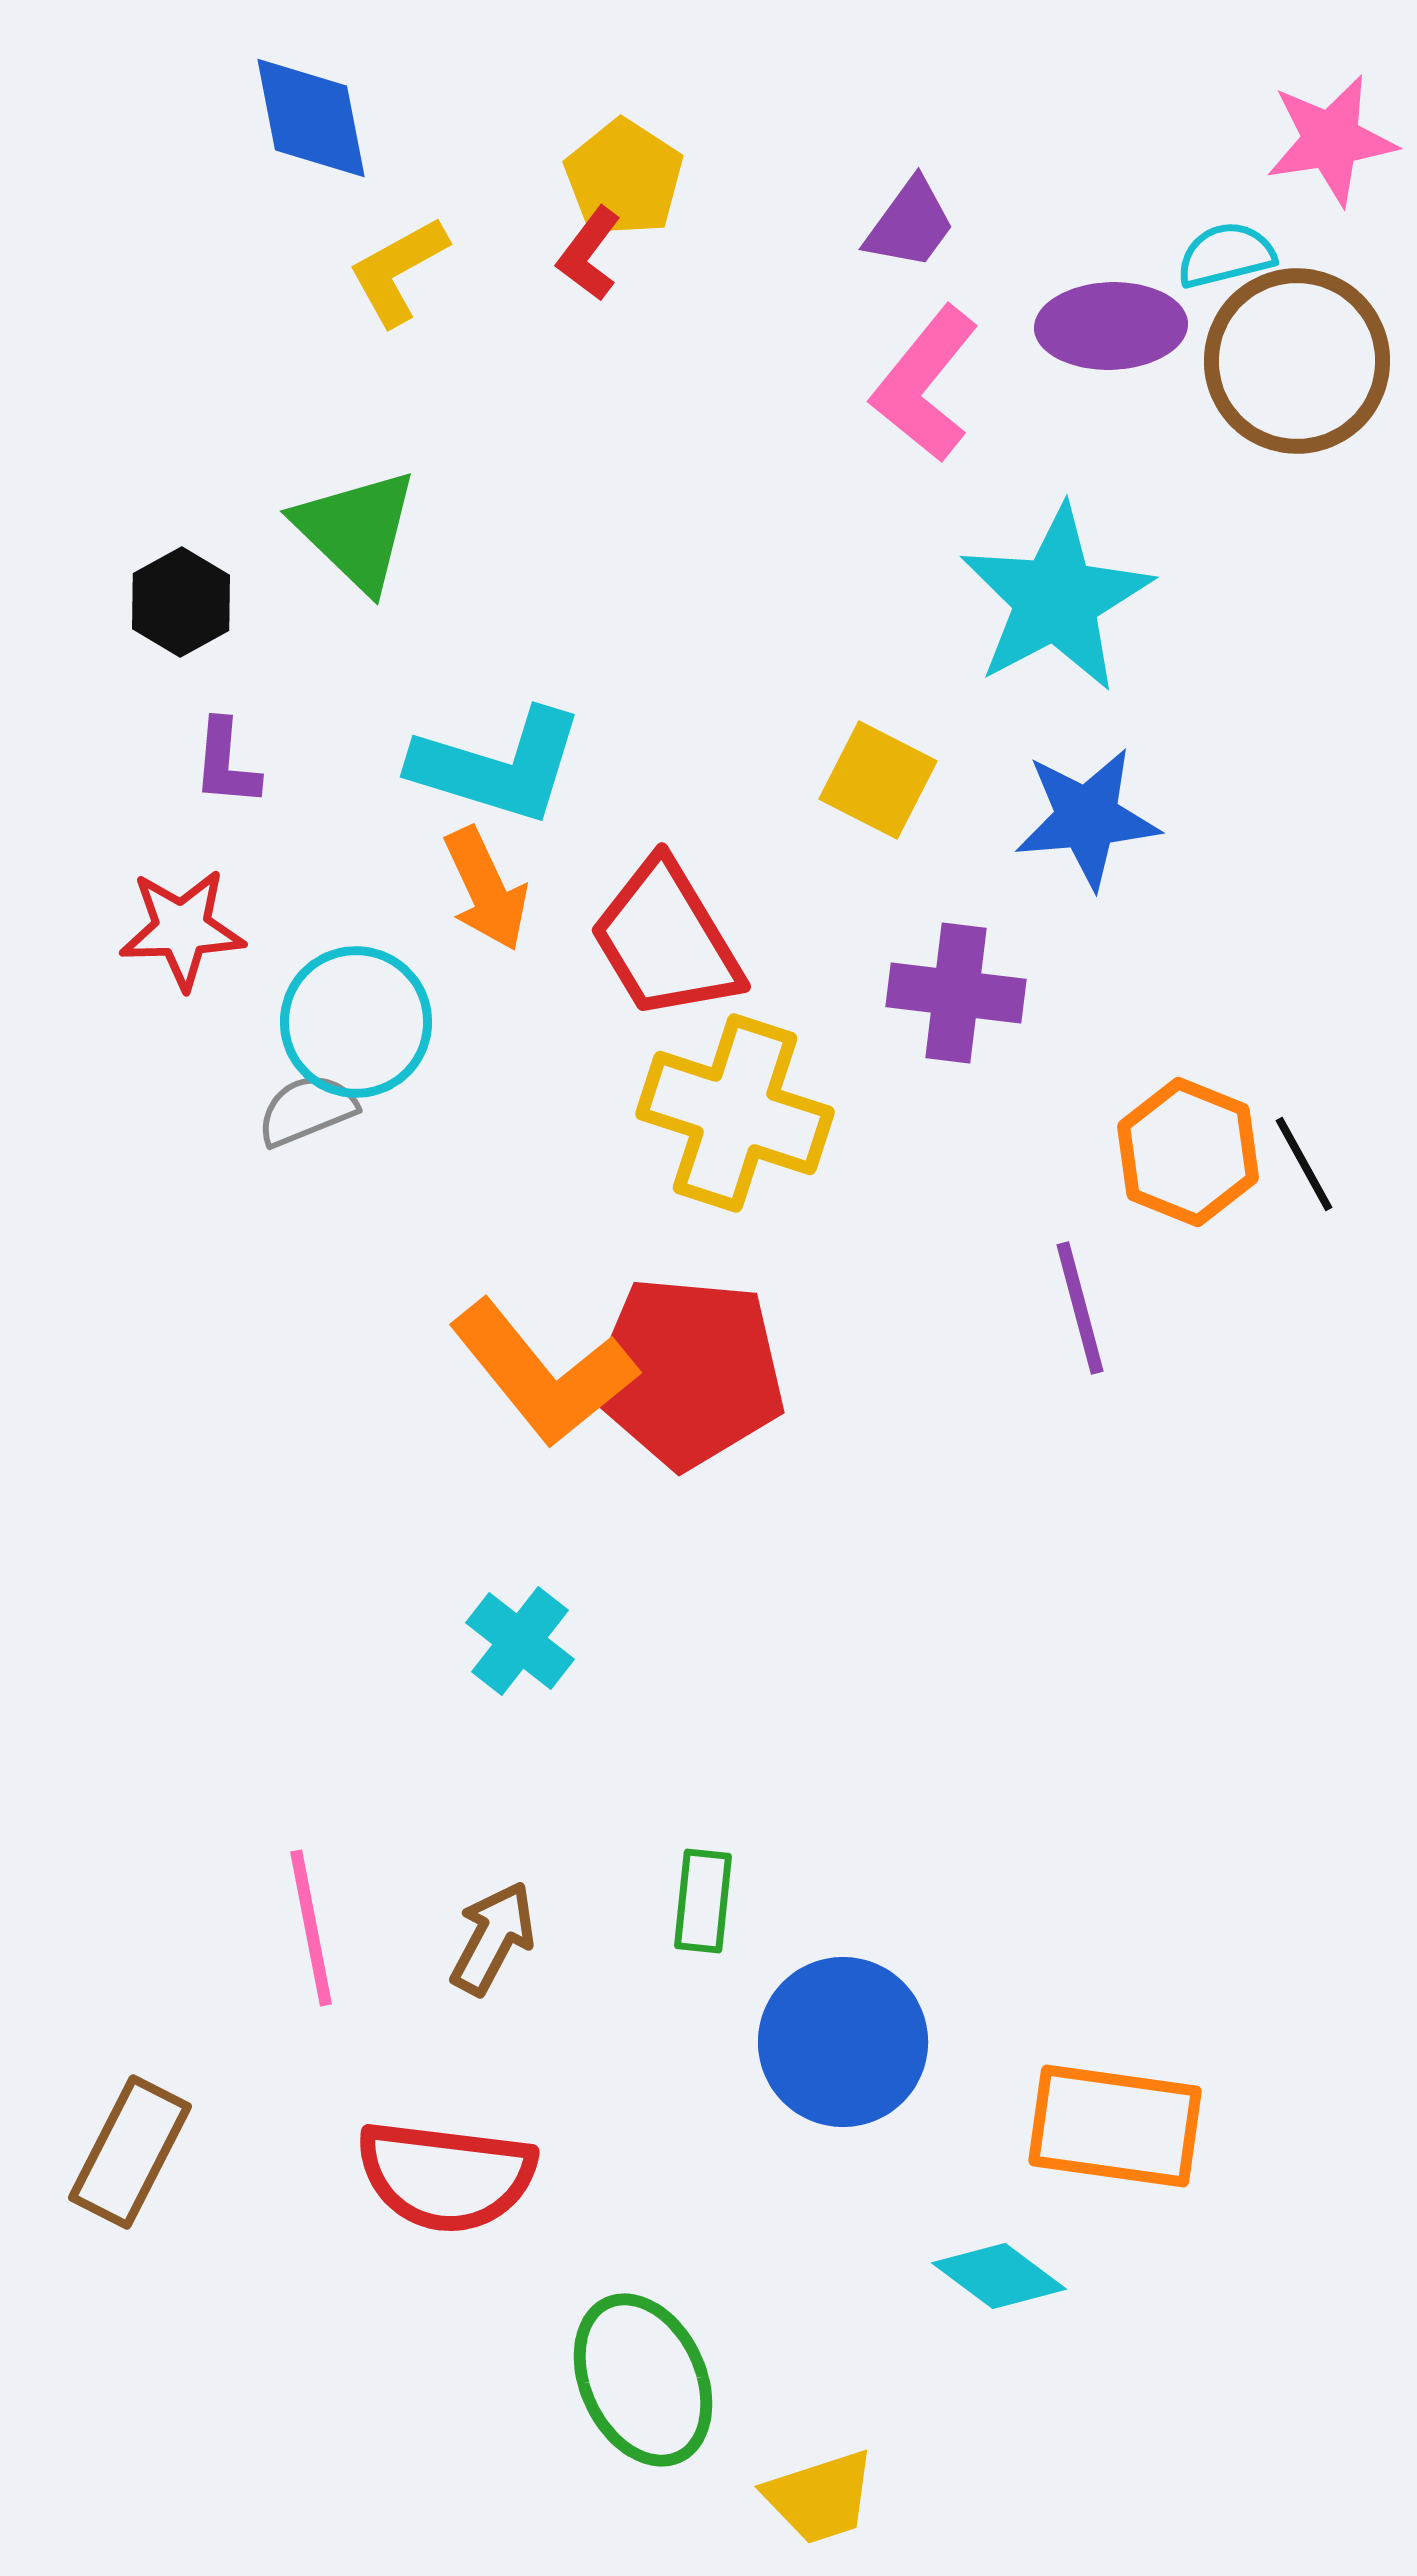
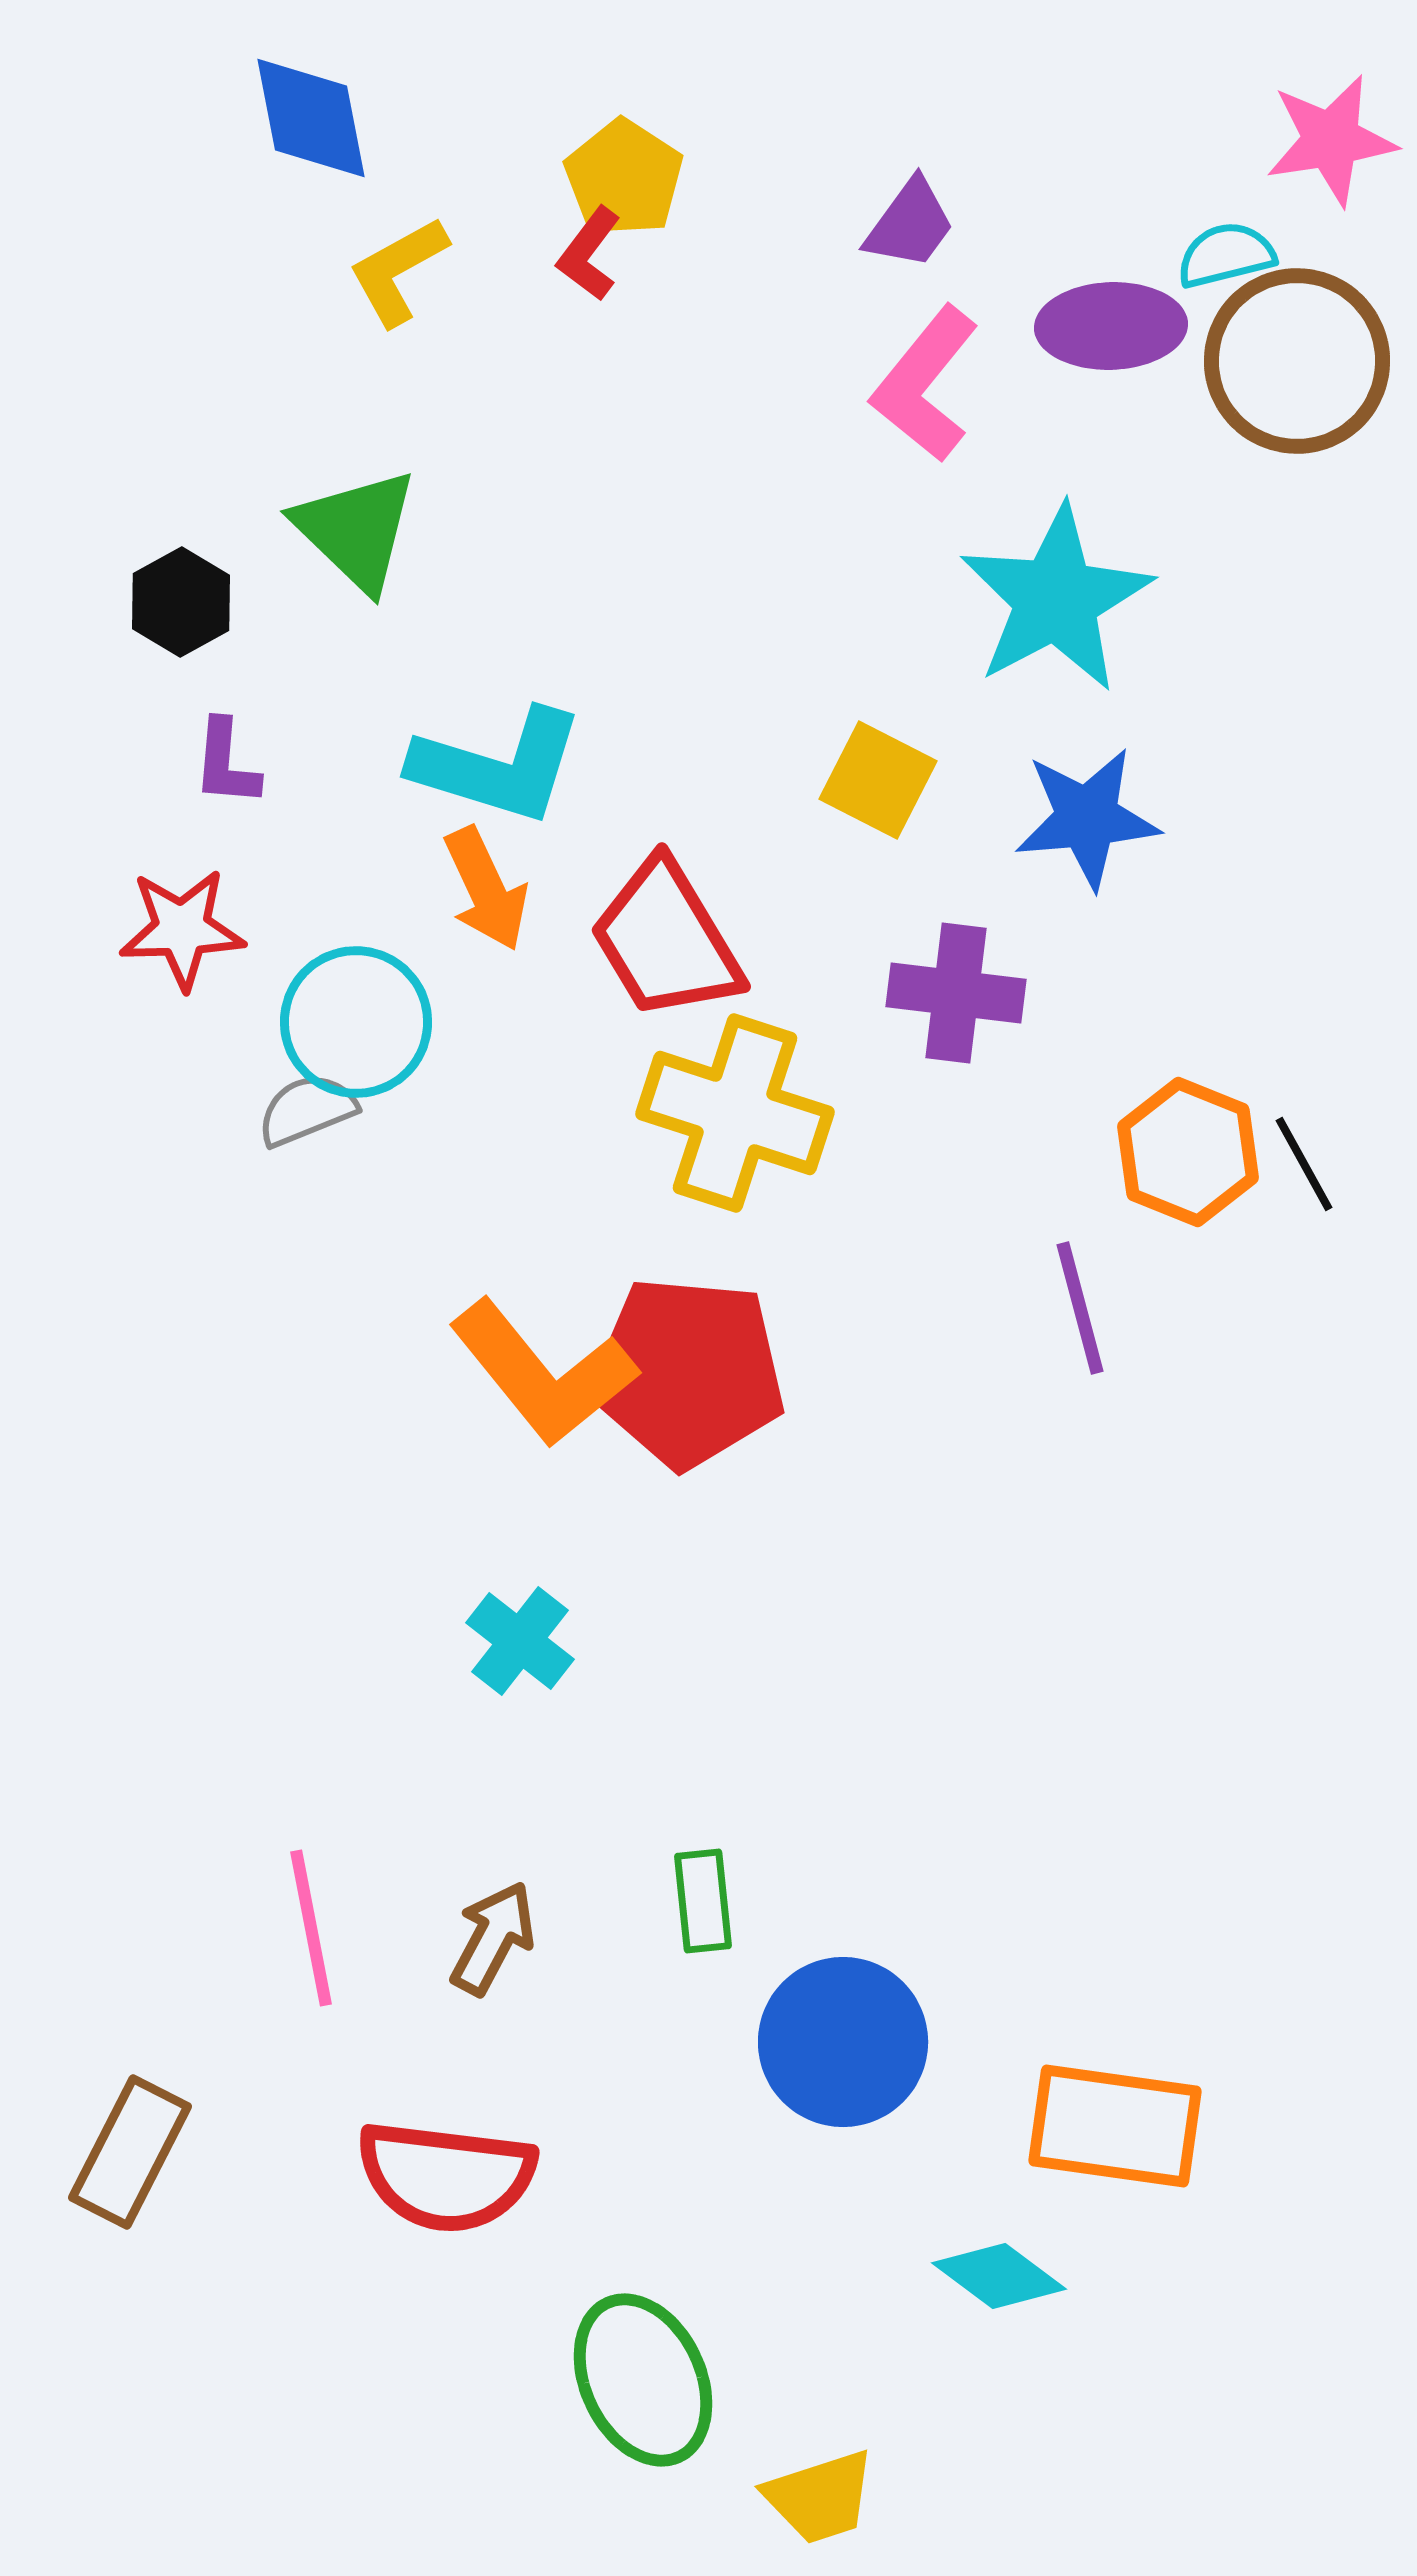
green rectangle: rotated 12 degrees counterclockwise
